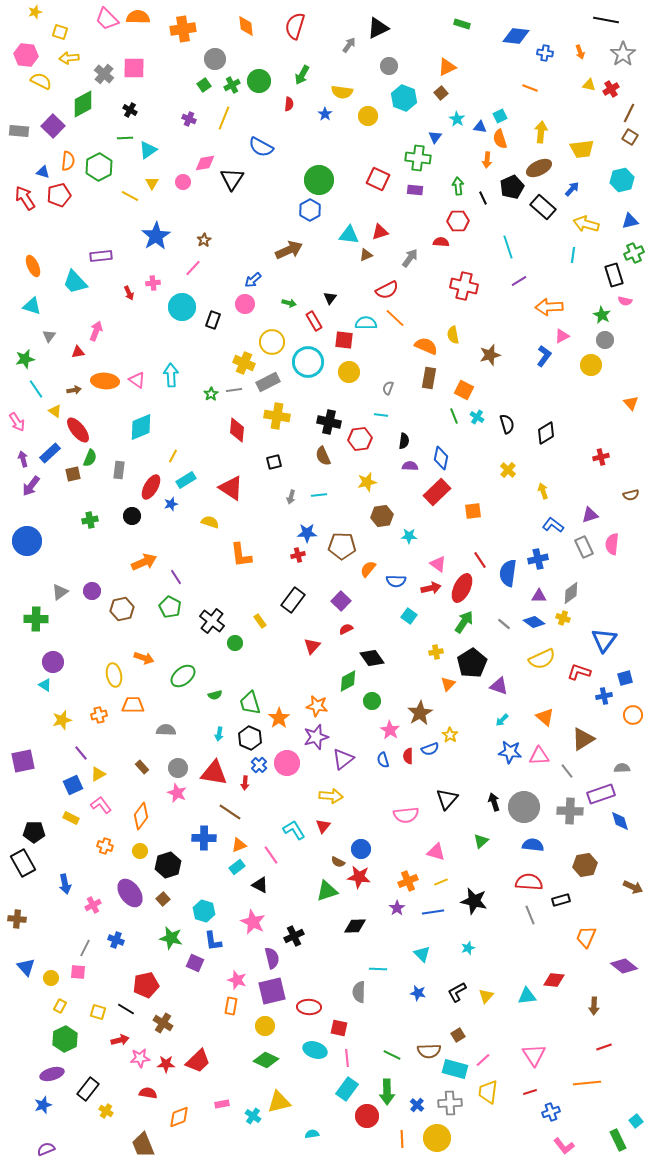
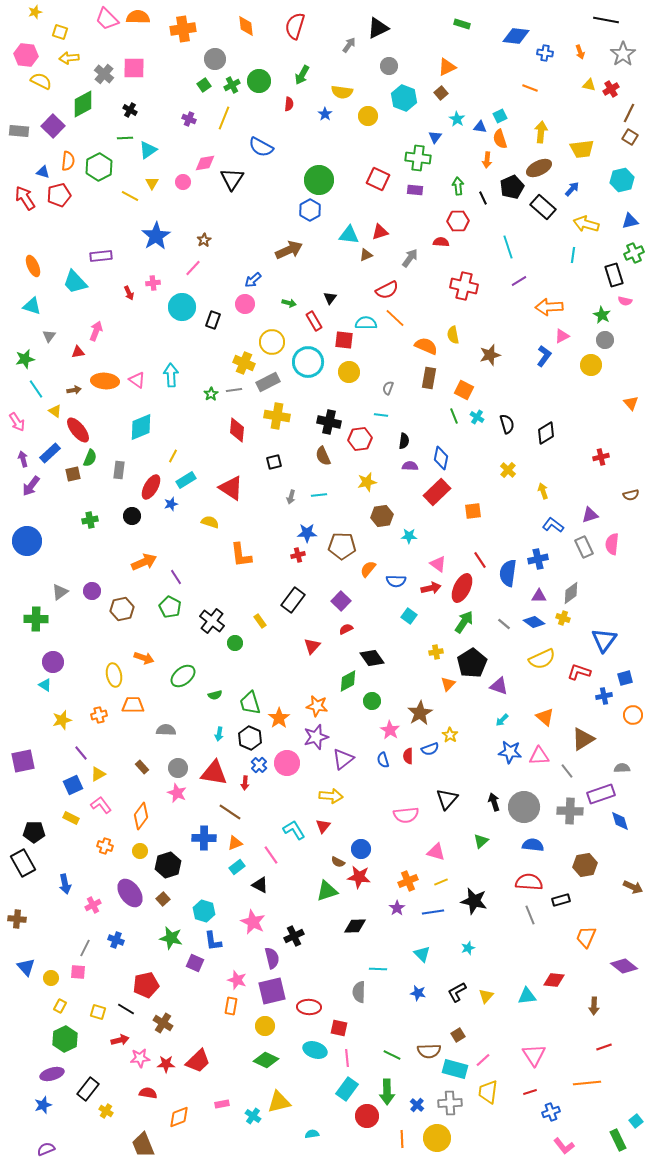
orange triangle at (239, 845): moved 4 px left, 2 px up
